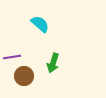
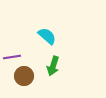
cyan semicircle: moved 7 px right, 12 px down
green arrow: moved 3 px down
